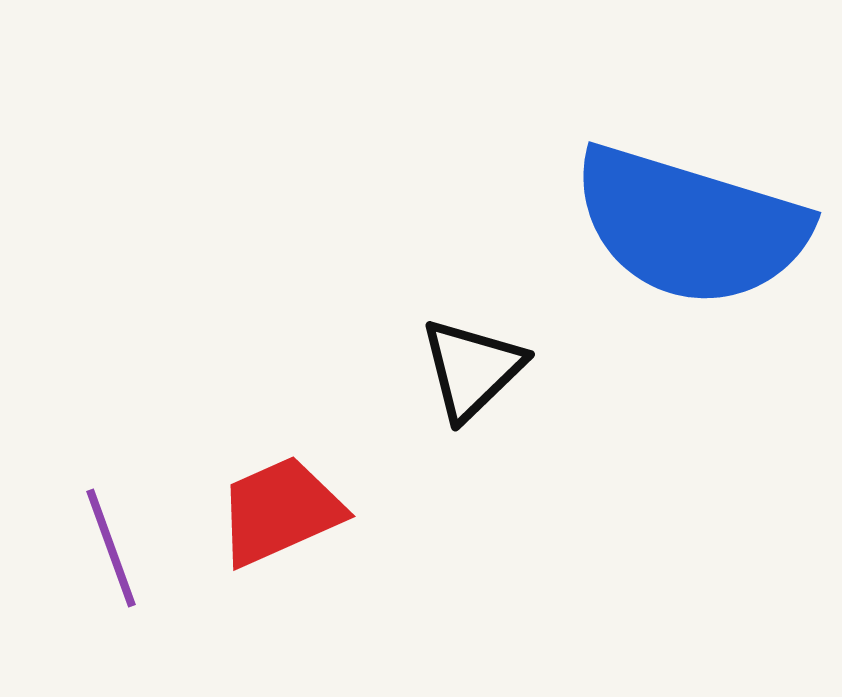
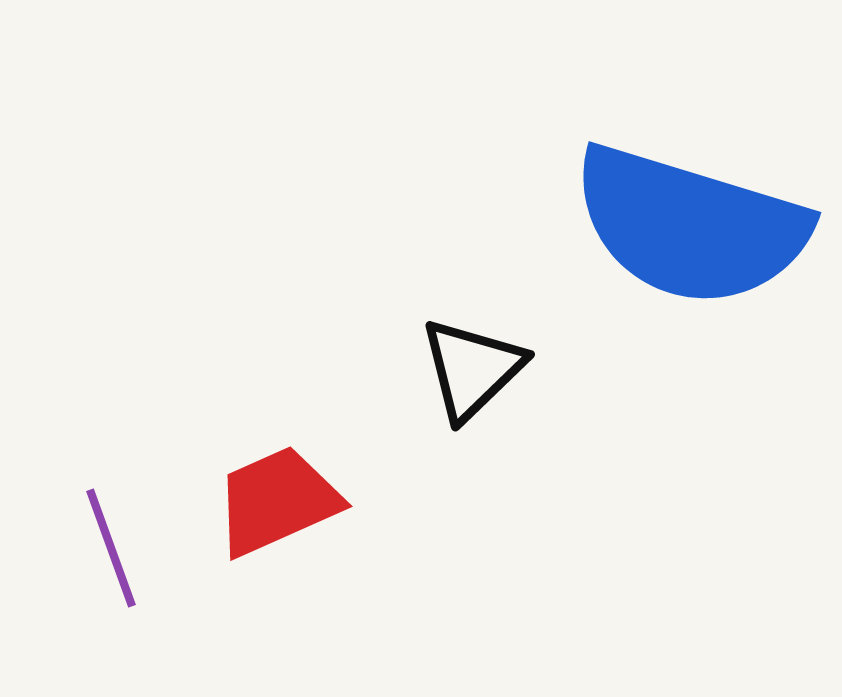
red trapezoid: moved 3 px left, 10 px up
